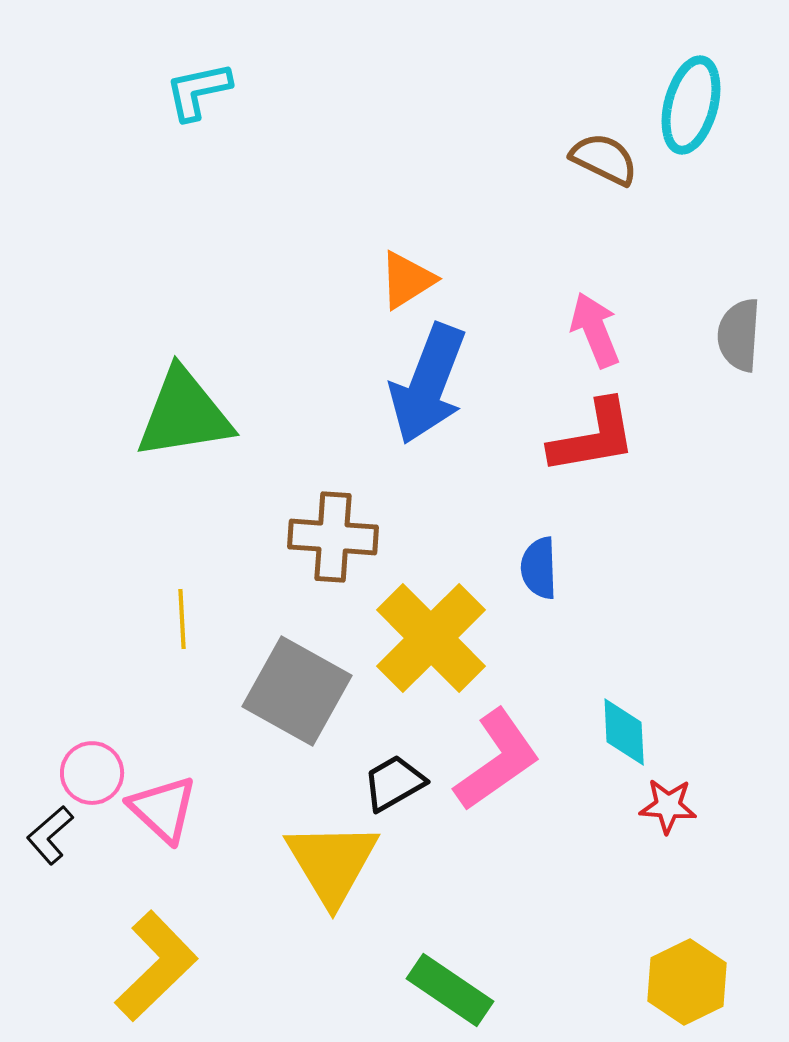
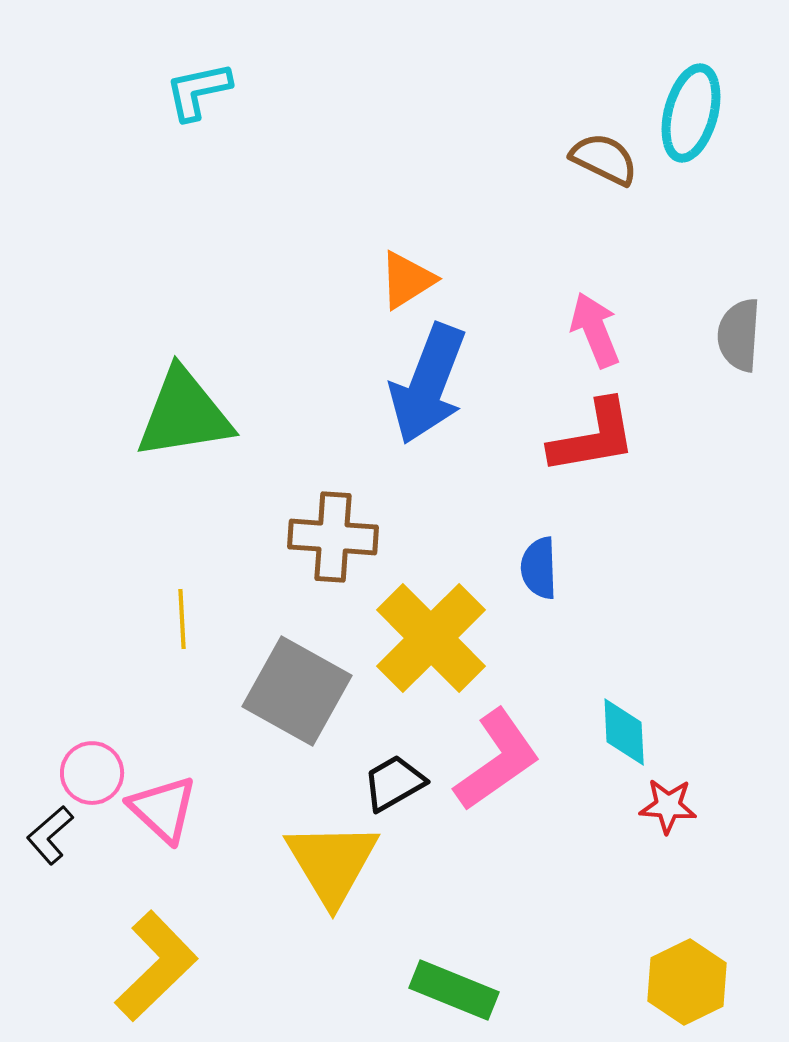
cyan ellipse: moved 8 px down
green rectangle: moved 4 px right; rotated 12 degrees counterclockwise
